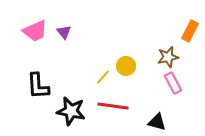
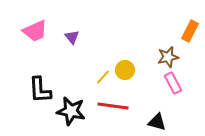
purple triangle: moved 8 px right, 5 px down
yellow circle: moved 1 px left, 4 px down
black L-shape: moved 2 px right, 4 px down
